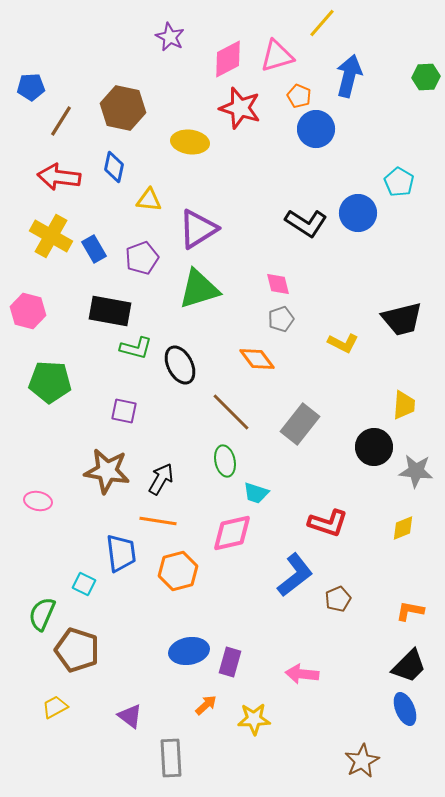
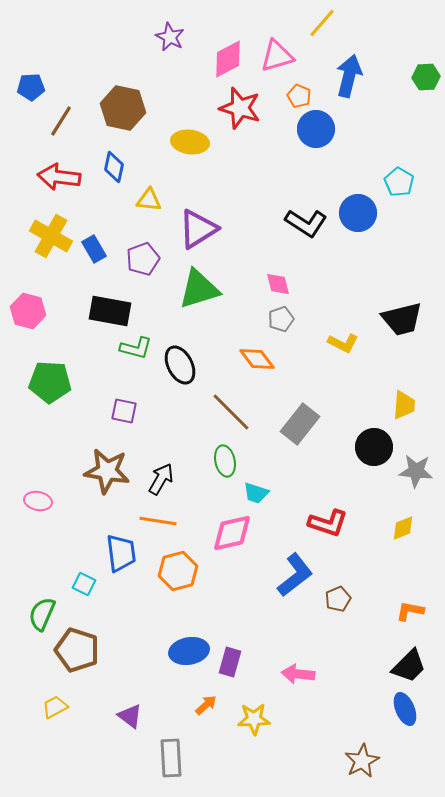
purple pentagon at (142, 258): moved 1 px right, 1 px down
pink arrow at (302, 674): moved 4 px left
